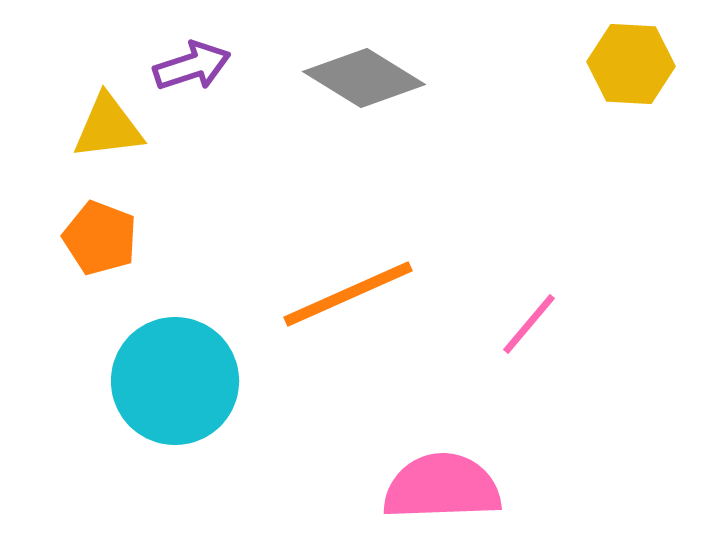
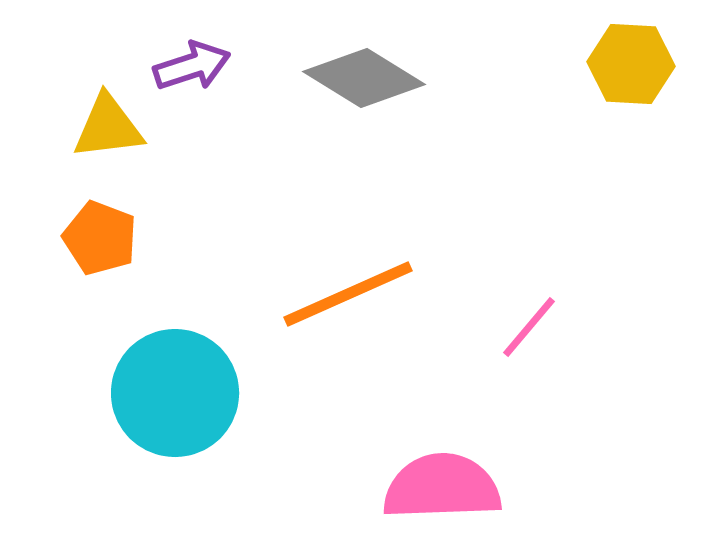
pink line: moved 3 px down
cyan circle: moved 12 px down
